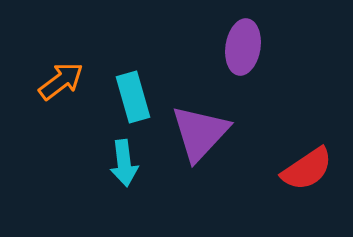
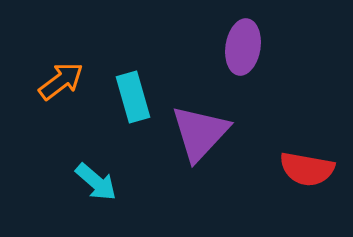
cyan arrow: moved 28 px left, 19 px down; rotated 42 degrees counterclockwise
red semicircle: rotated 44 degrees clockwise
